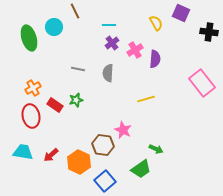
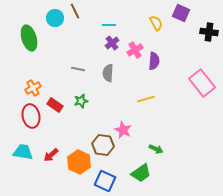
cyan circle: moved 1 px right, 9 px up
purple semicircle: moved 1 px left, 2 px down
green star: moved 5 px right, 1 px down
green trapezoid: moved 4 px down
blue square: rotated 25 degrees counterclockwise
